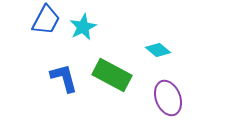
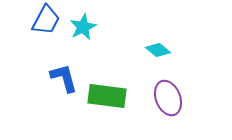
green rectangle: moved 5 px left, 21 px down; rotated 21 degrees counterclockwise
